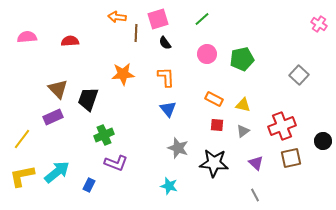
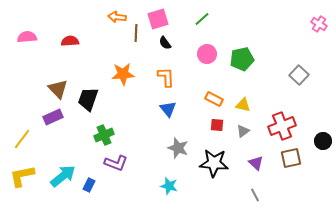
cyan arrow: moved 6 px right, 4 px down
